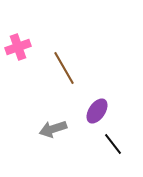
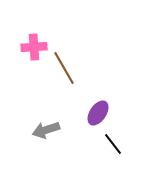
pink cross: moved 16 px right; rotated 15 degrees clockwise
purple ellipse: moved 1 px right, 2 px down
gray arrow: moved 7 px left, 1 px down
